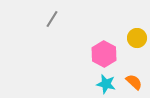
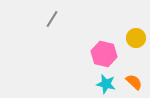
yellow circle: moved 1 px left
pink hexagon: rotated 15 degrees counterclockwise
